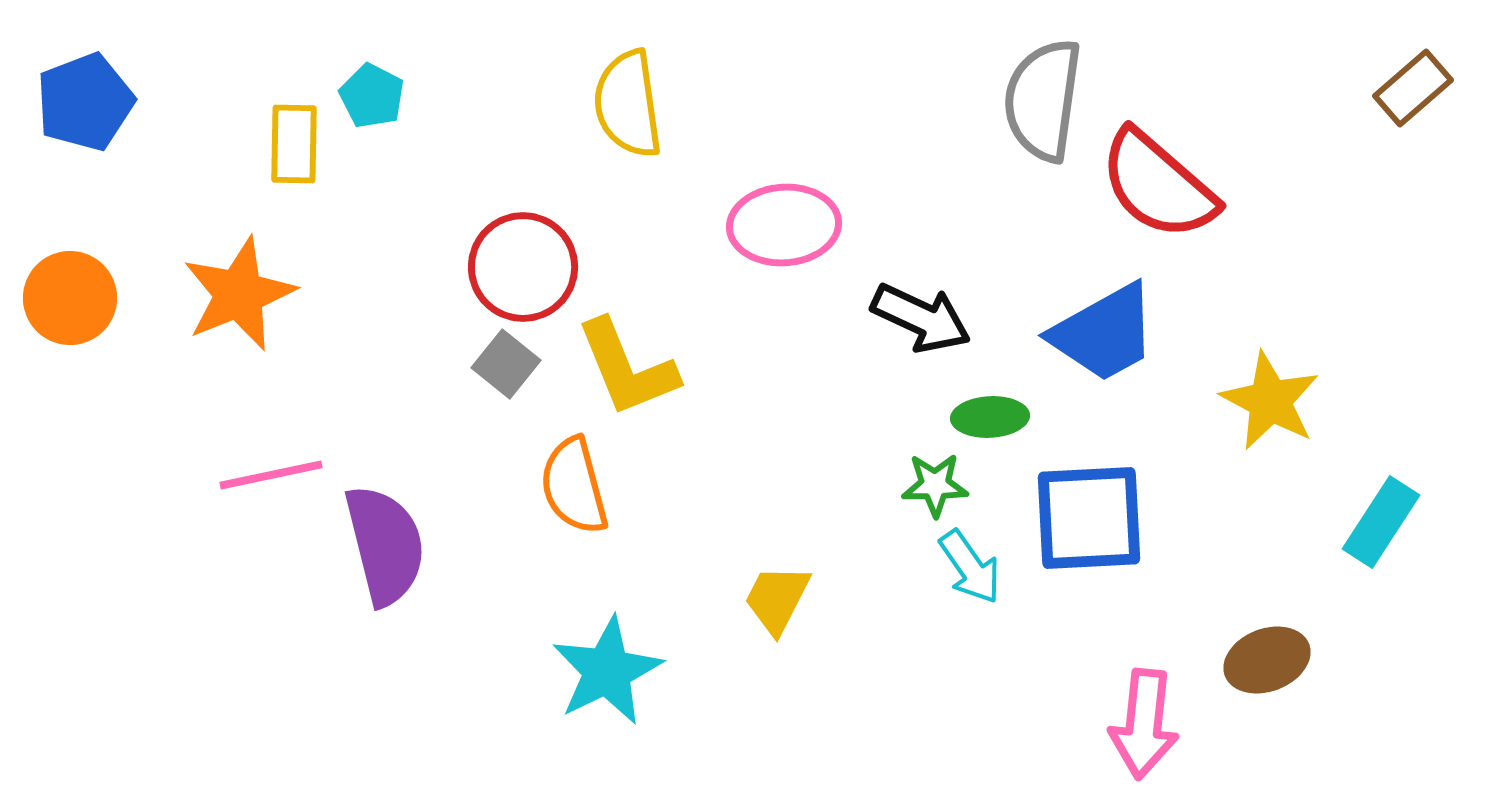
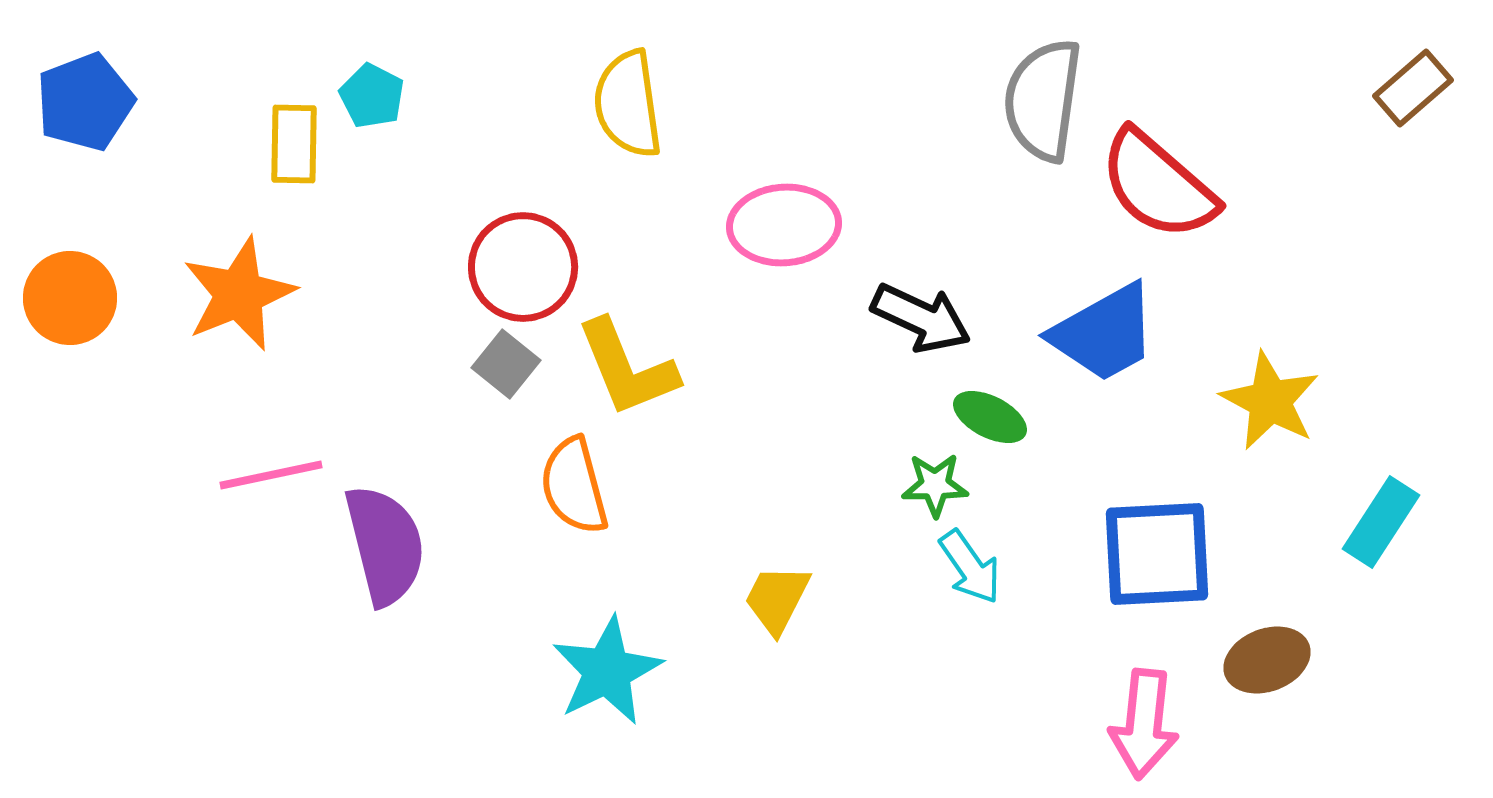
green ellipse: rotated 30 degrees clockwise
blue square: moved 68 px right, 36 px down
